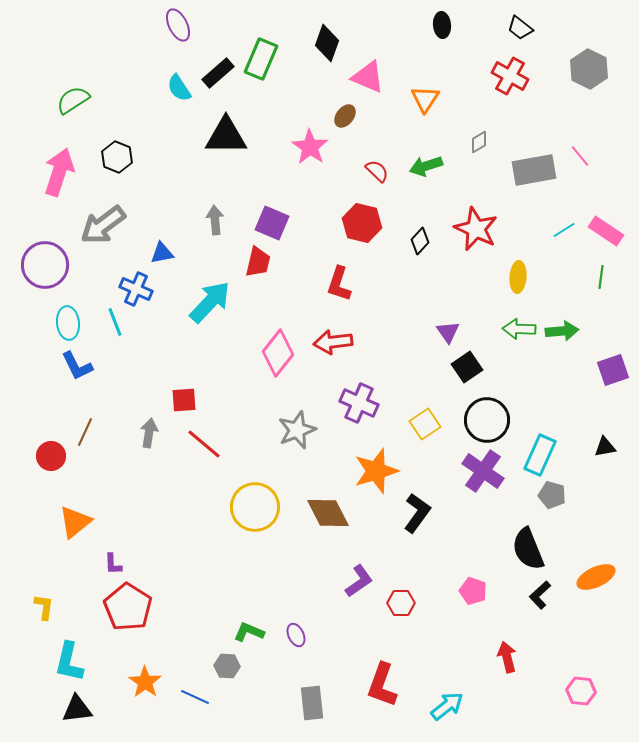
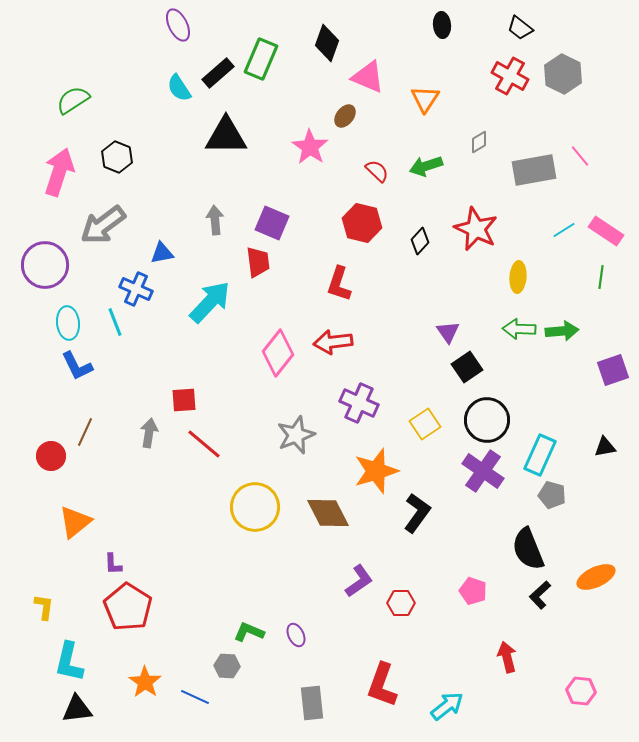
gray hexagon at (589, 69): moved 26 px left, 5 px down
red trapezoid at (258, 262): rotated 20 degrees counterclockwise
gray star at (297, 430): moved 1 px left, 5 px down
